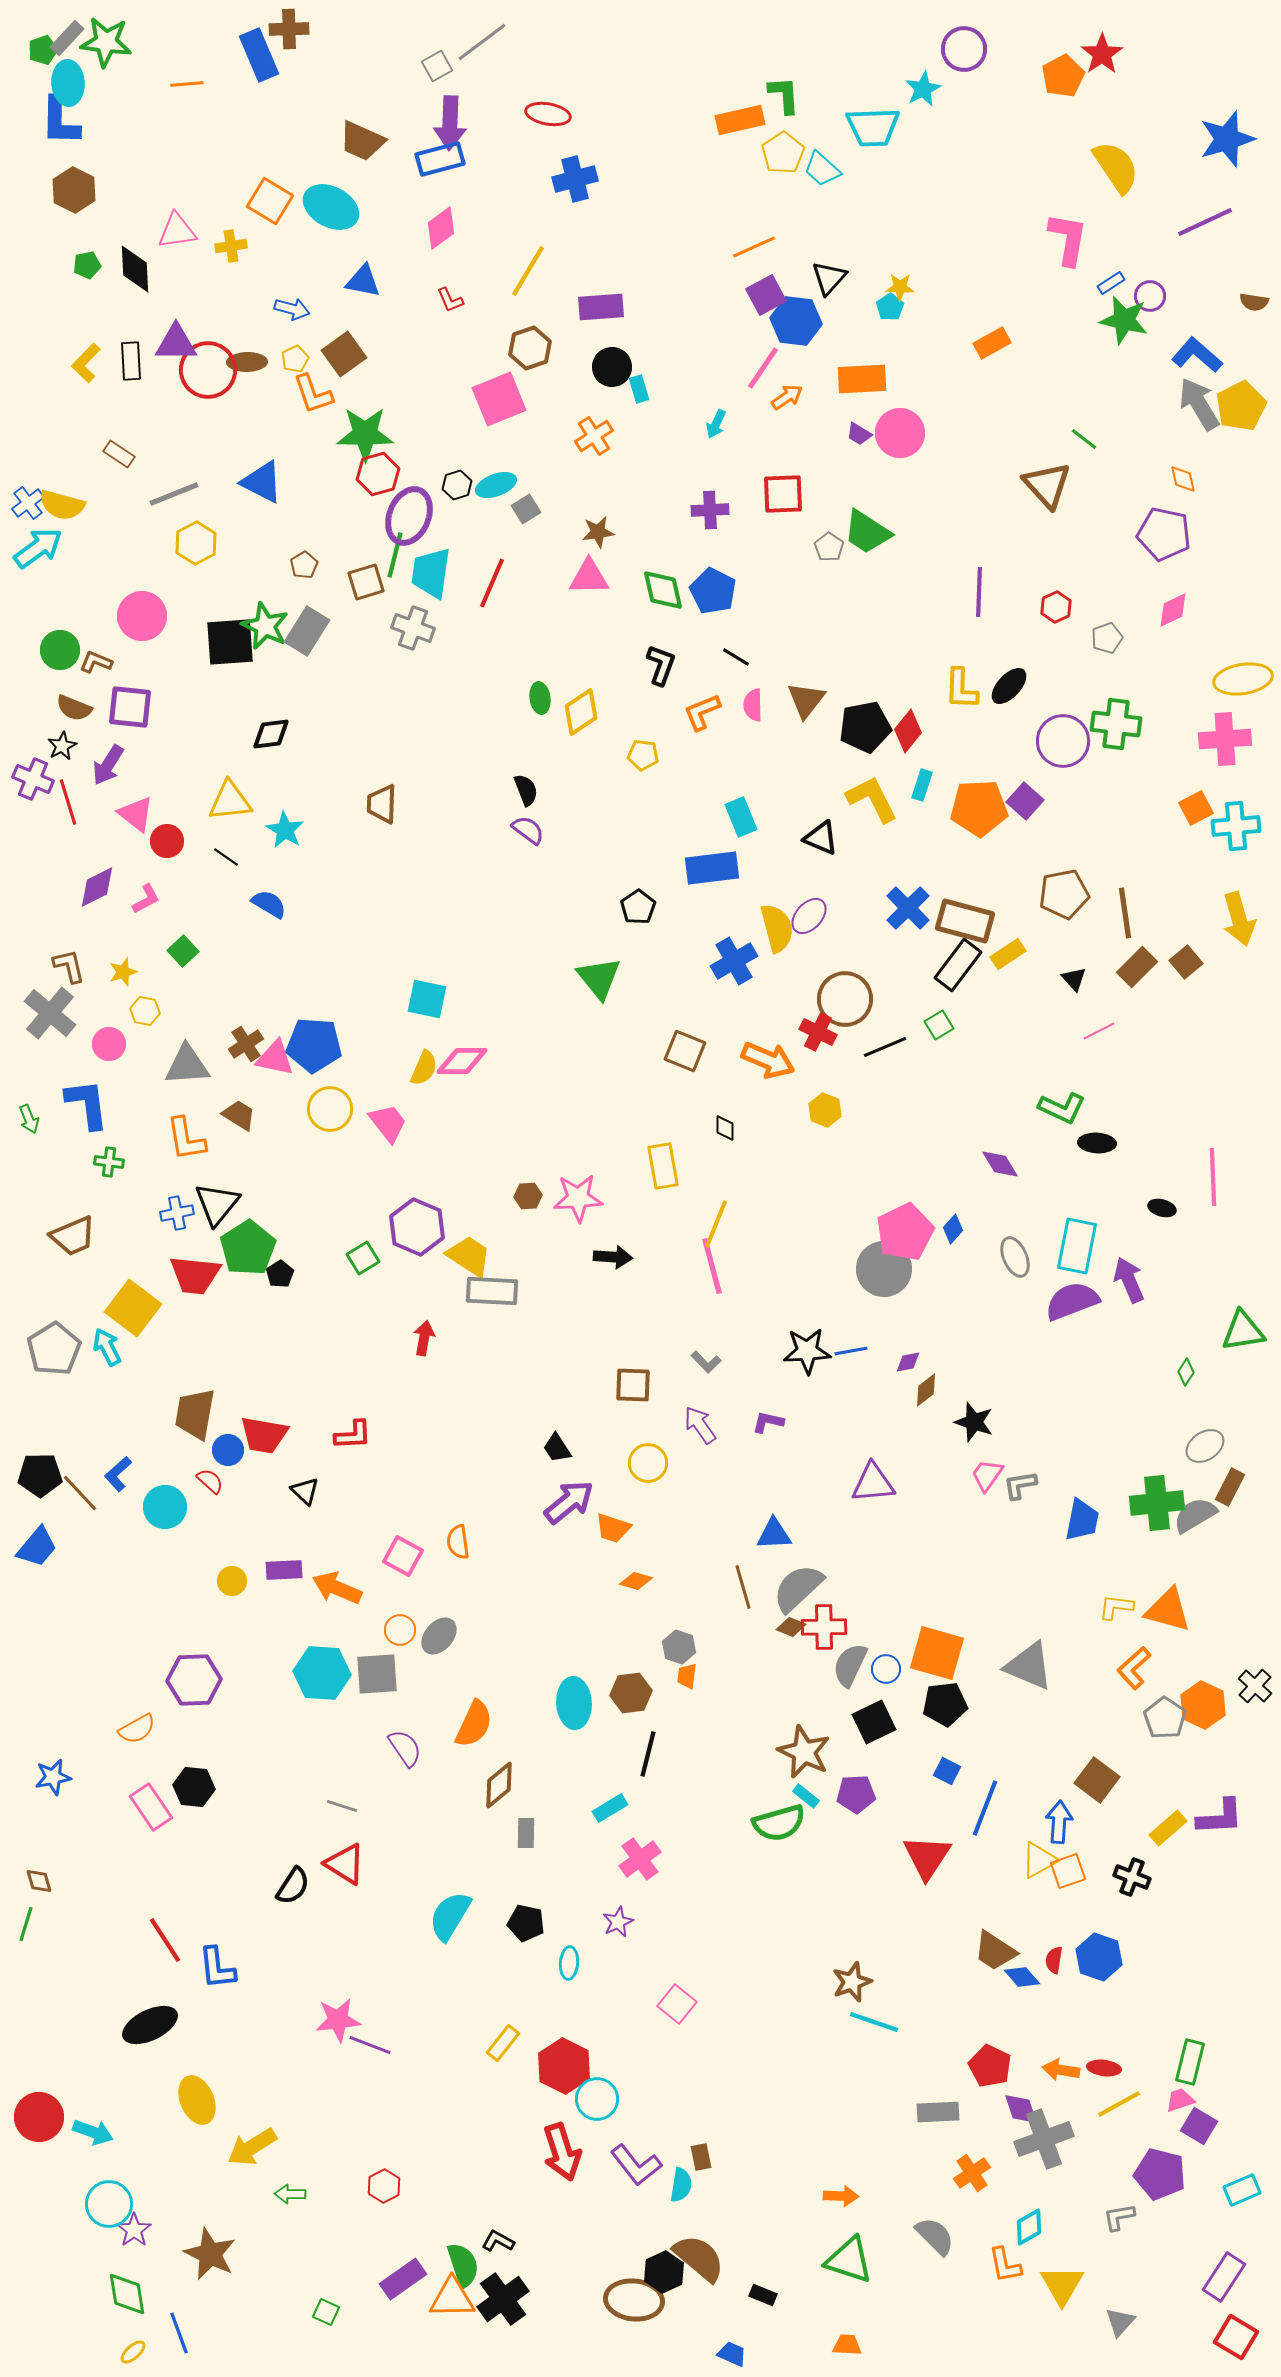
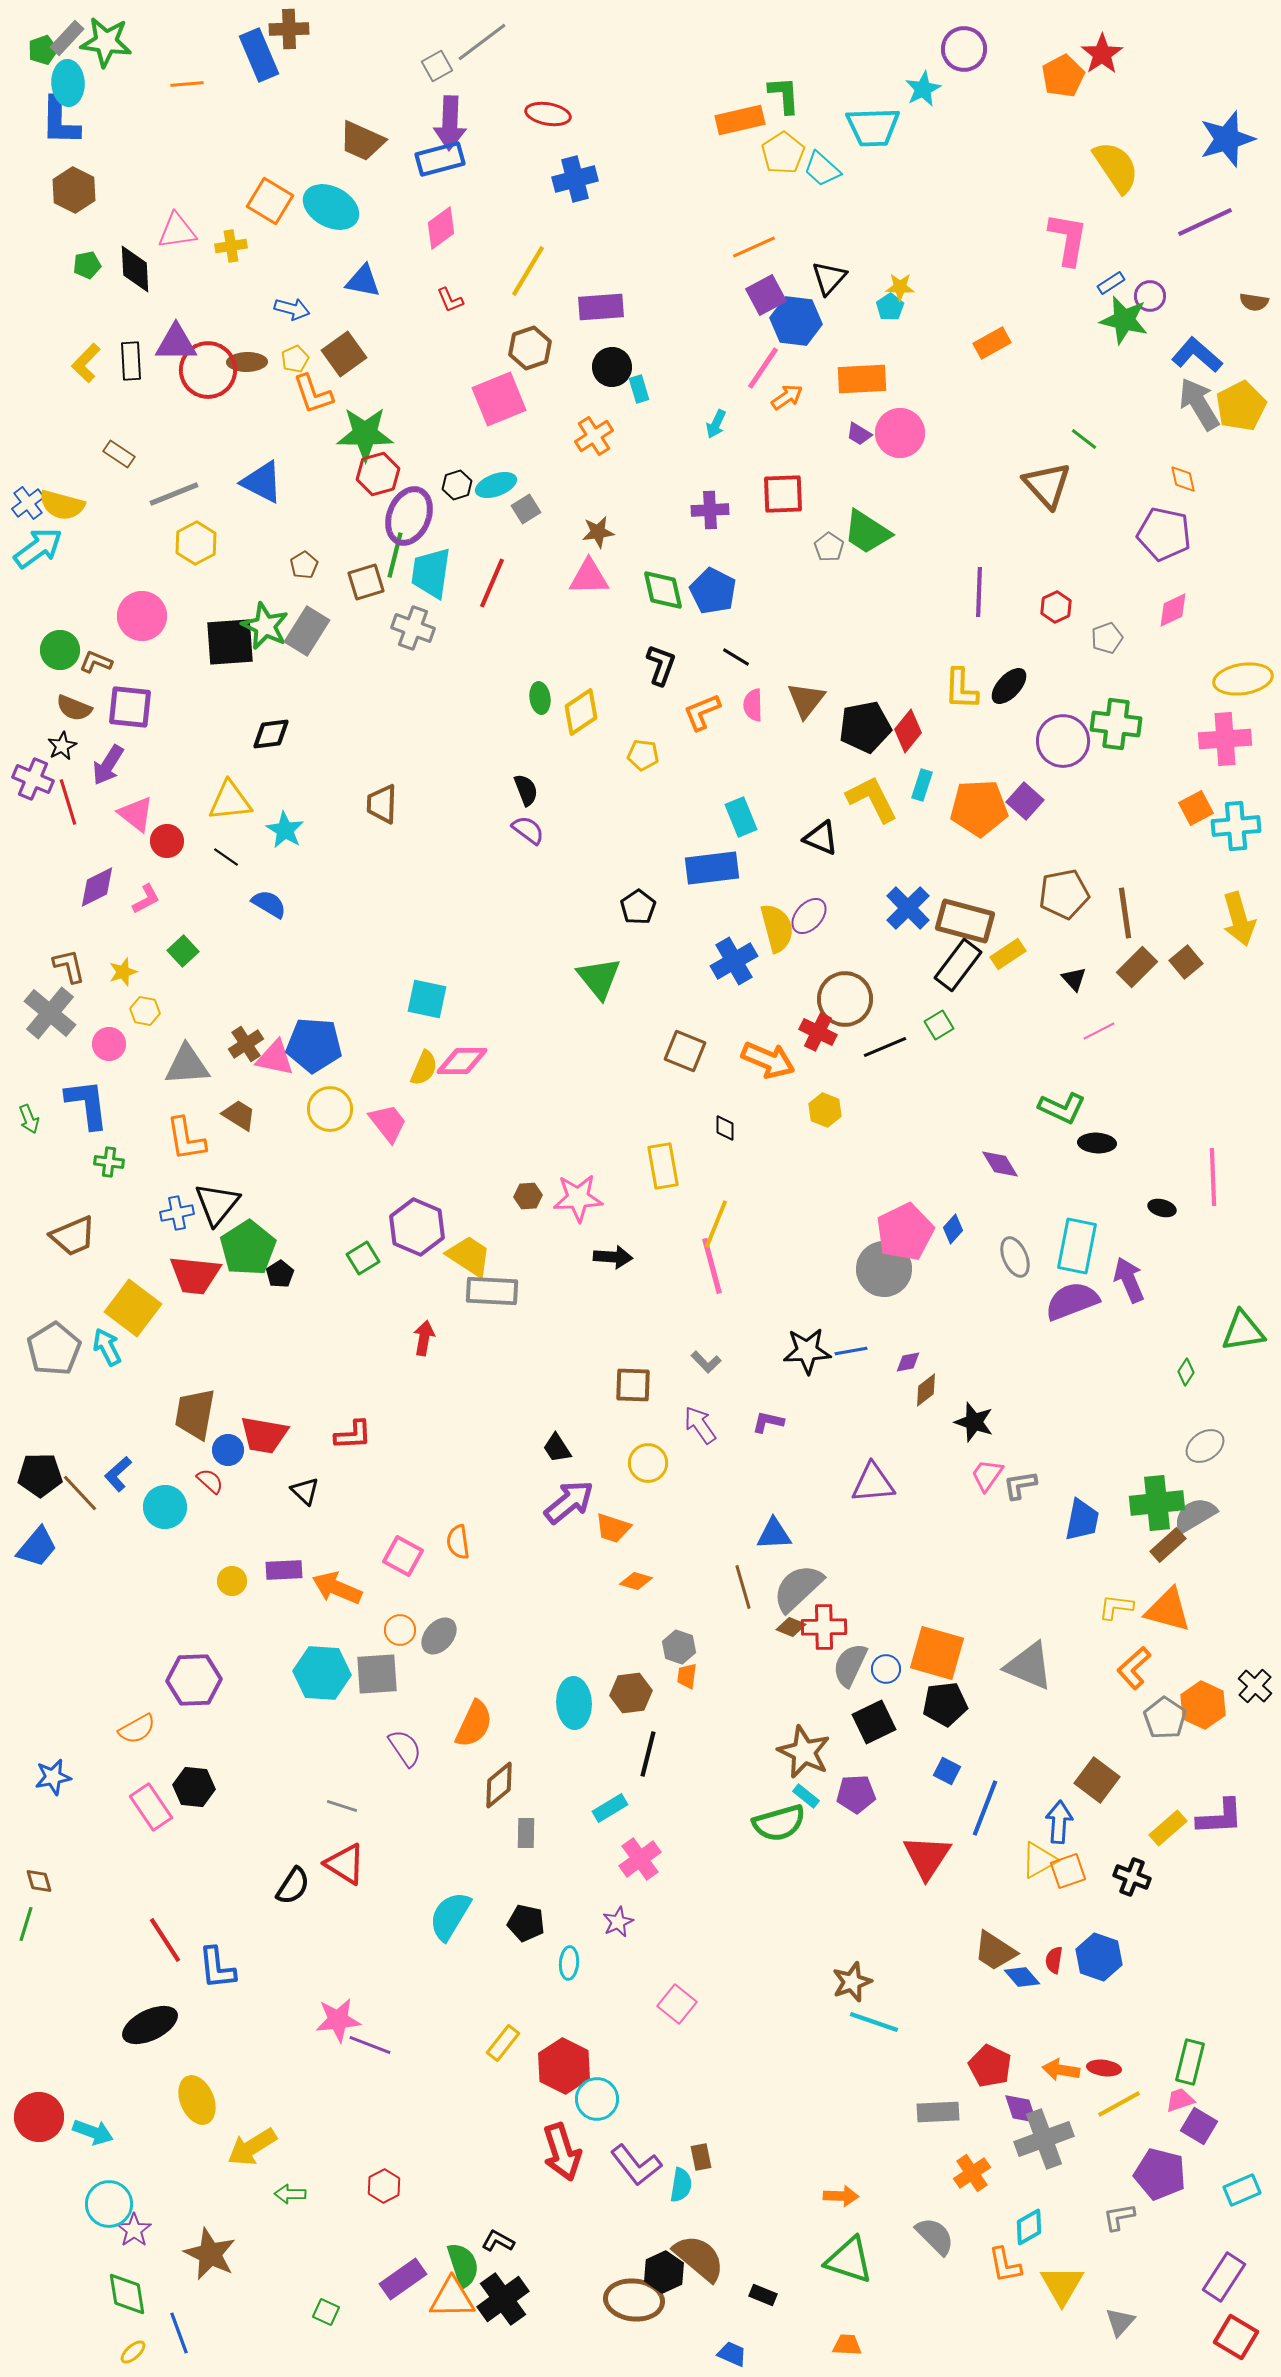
brown rectangle at (1230, 1487): moved 62 px left, 58 px down; rotated 21 degrees clockwise
